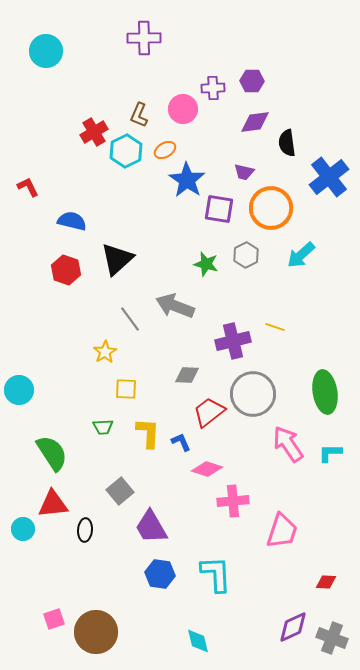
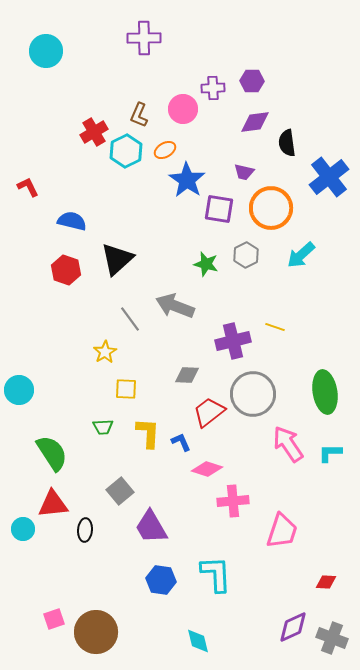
blue hexagon at (160, 574): moved 1 px right, 6 px down
